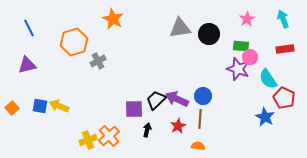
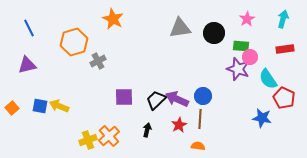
cyan arrow: rotated 36 degrees clockwise
black circle: moved 5 px right, 1 px up
purple square: moved 10 px left, 12 px up
blue star: moved 3 px left, 1 px down; rotated 18 degrees counterclockwise
red star: moved 1 px right, 1 px up
